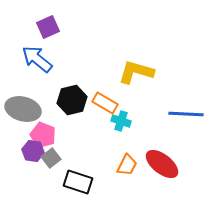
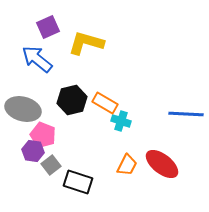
yellow L-shape: moved 50 px left, 29 px up
gray square: moved 7 px down
